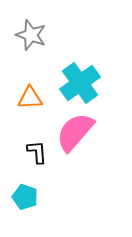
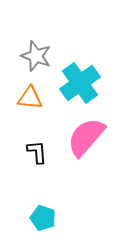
gray star: moved 5 px right, 21 px down
orange triangle: rotated 8 degrees clockwise
pink semicircle: moved 11 px right, 5 px down
cyan pentagon: moved 18 px right, 21 px down
